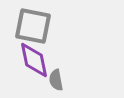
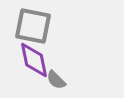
gray semicircle: rotated 35 degrees counterclockwise
